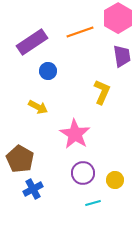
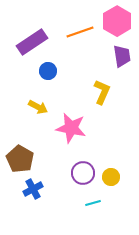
pink hexagon: moved 1 px left, 3 px down
pink star: moved 4 px left, 6 px up; rotated 20 degrees counterclockwise
yellow circle: moved 4 px left, 3 px up
